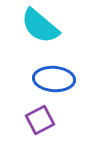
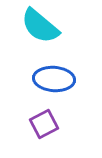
purple square: moved 4 px right, 4 px down
